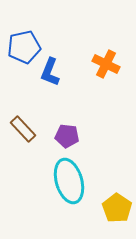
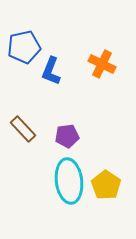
orange cross: moved 4 px left
blue L-shape: moved 1 px right, 1 px up
purple pentagon: rotated 15 degrees counterclockwise
cyan ellipse: rotated 9 degrees clockwise
yellow pentagon: moved 11 px left, 23 px up
